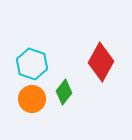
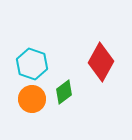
green diamond: rotated 15 degrees clockwise
